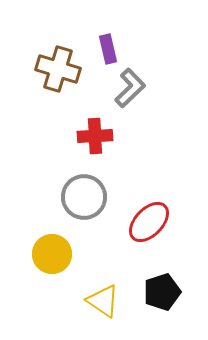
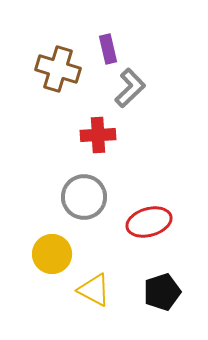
red cross: moved 3 px right, 1 px up
red ellipse: rotated 30 degrees clockwise
yellow triangle: moved 9 px left, 11 px up; rotated 6 degrees counterclockwise
